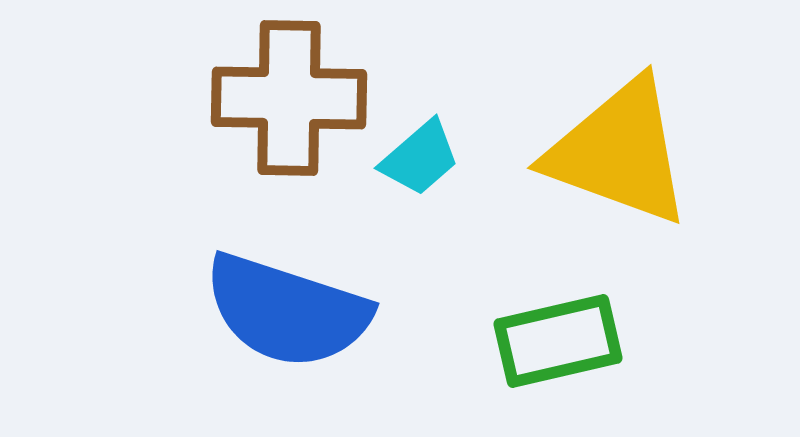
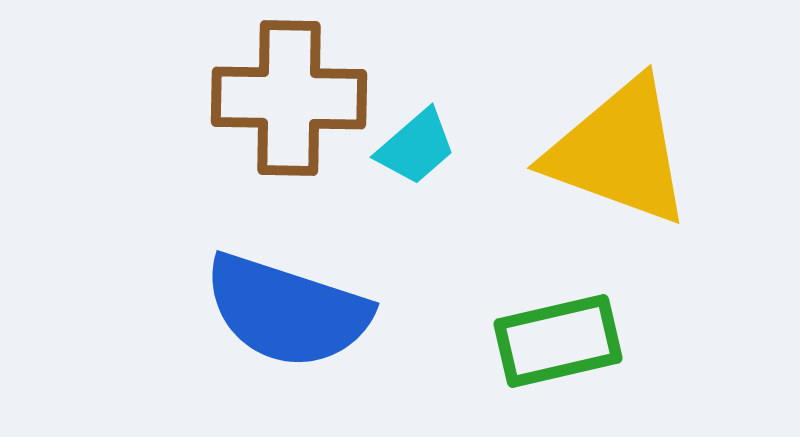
cyan trapezoid: moved 4 px left, 11 px up
